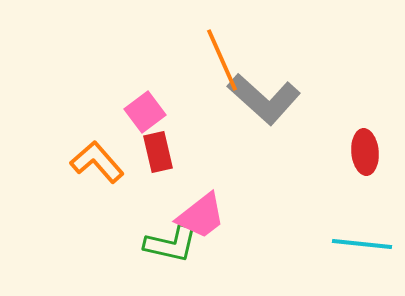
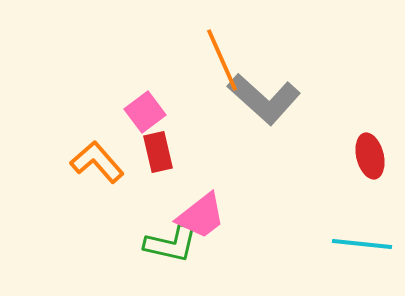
red ellipse: moved 5 px right, 4 px down; rotated 9 degrees counterclockwise
